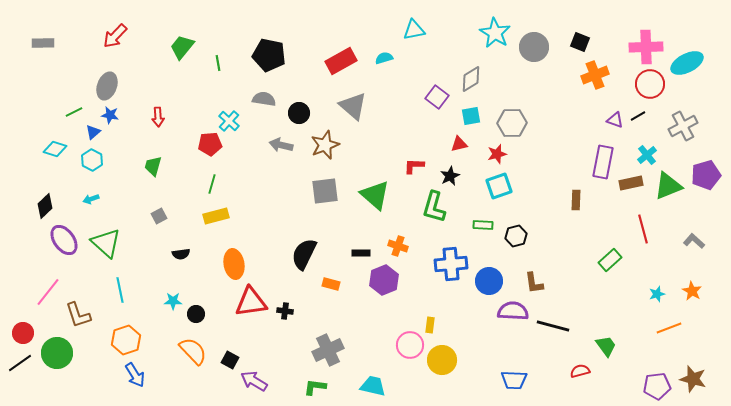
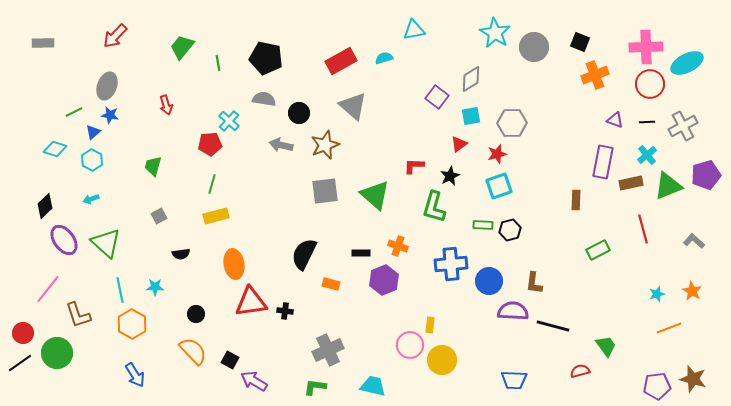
black pentagon at (269, 55): moved 3 px left, 3 px down
black line at (638, 116): moved 9 px right, 6 px down; rotated 28 degrees clockwise
red arrow at (158, 117): moved 8 px right, 12 px up; rotated 12 degrees counterclockwise
red triangle at (459, 144): rotated 24 degrees counterclockwise
black hexagon at (516, 236): moved 6 px left, 6 px up
green rectangle at (610, 260): moved 12 px left, 10 px up; rotated 15 degrees clockwise
brown L-shape at (534, 283): rotated 15 degrees clockwise
pink line at (48, 292): moved 3 px up
cyan star at (173, 301): moved 18 px left, 14 px up
orange hexagon at (126, 340): moved 6 px right, 16 px up; rotated 12 degrees counterclockwise
